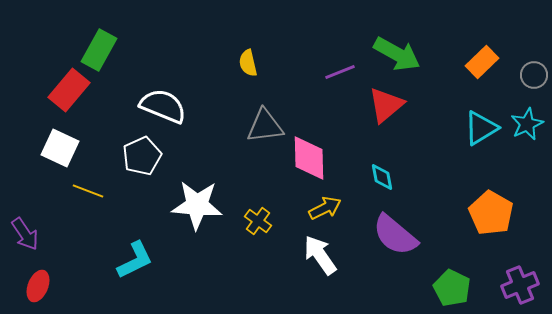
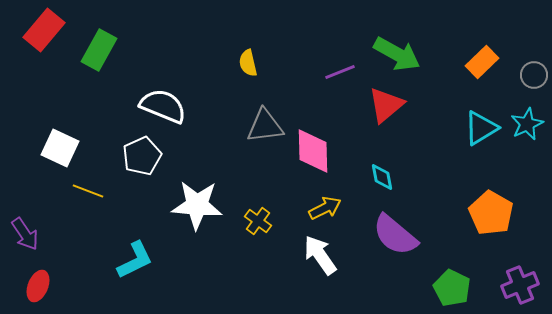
red rectangle: moved 25 px left, 60 px up
pink diamond: moved 4 px right, 7 px up
